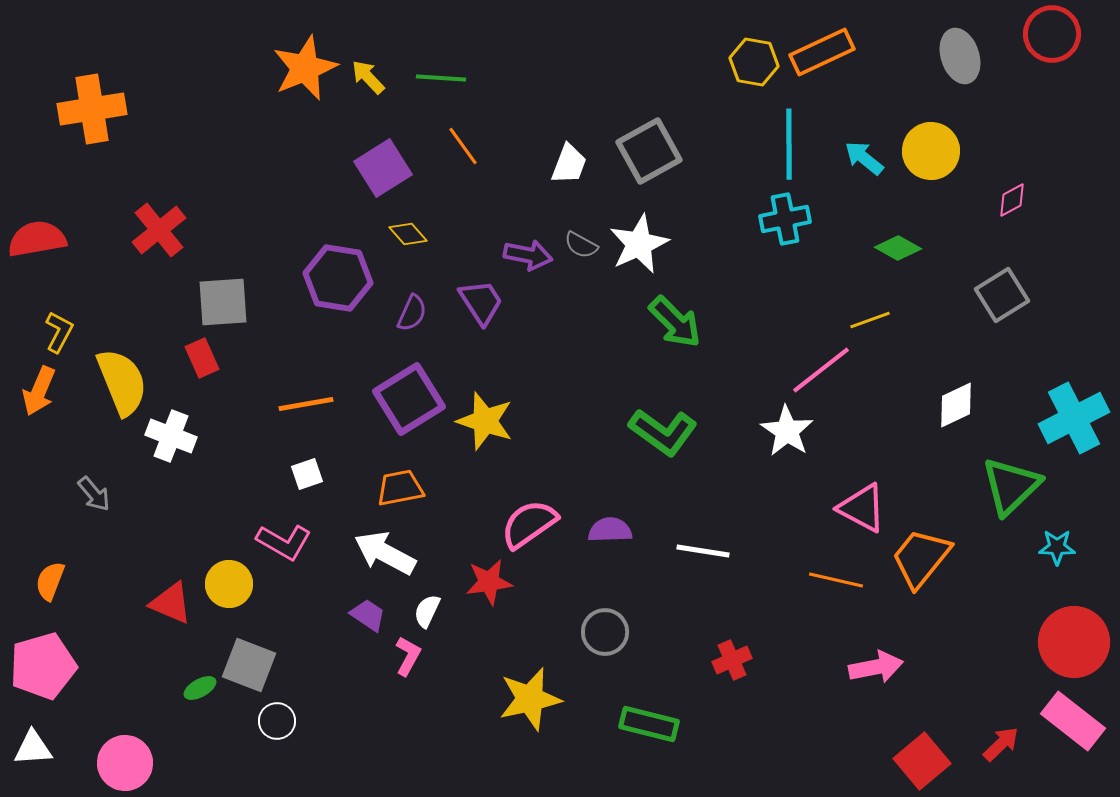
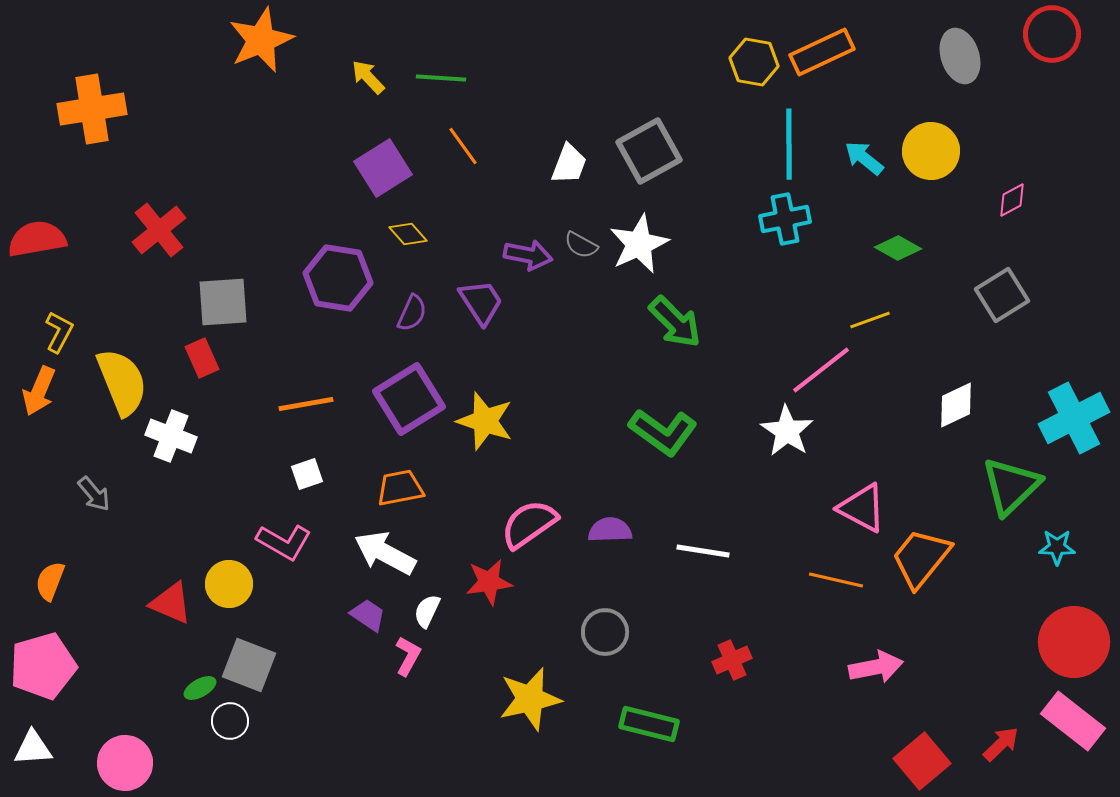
orange star at (305, 68): moved 44 px left, 28 px up
white circle at (277, 721): moved 47 px left
